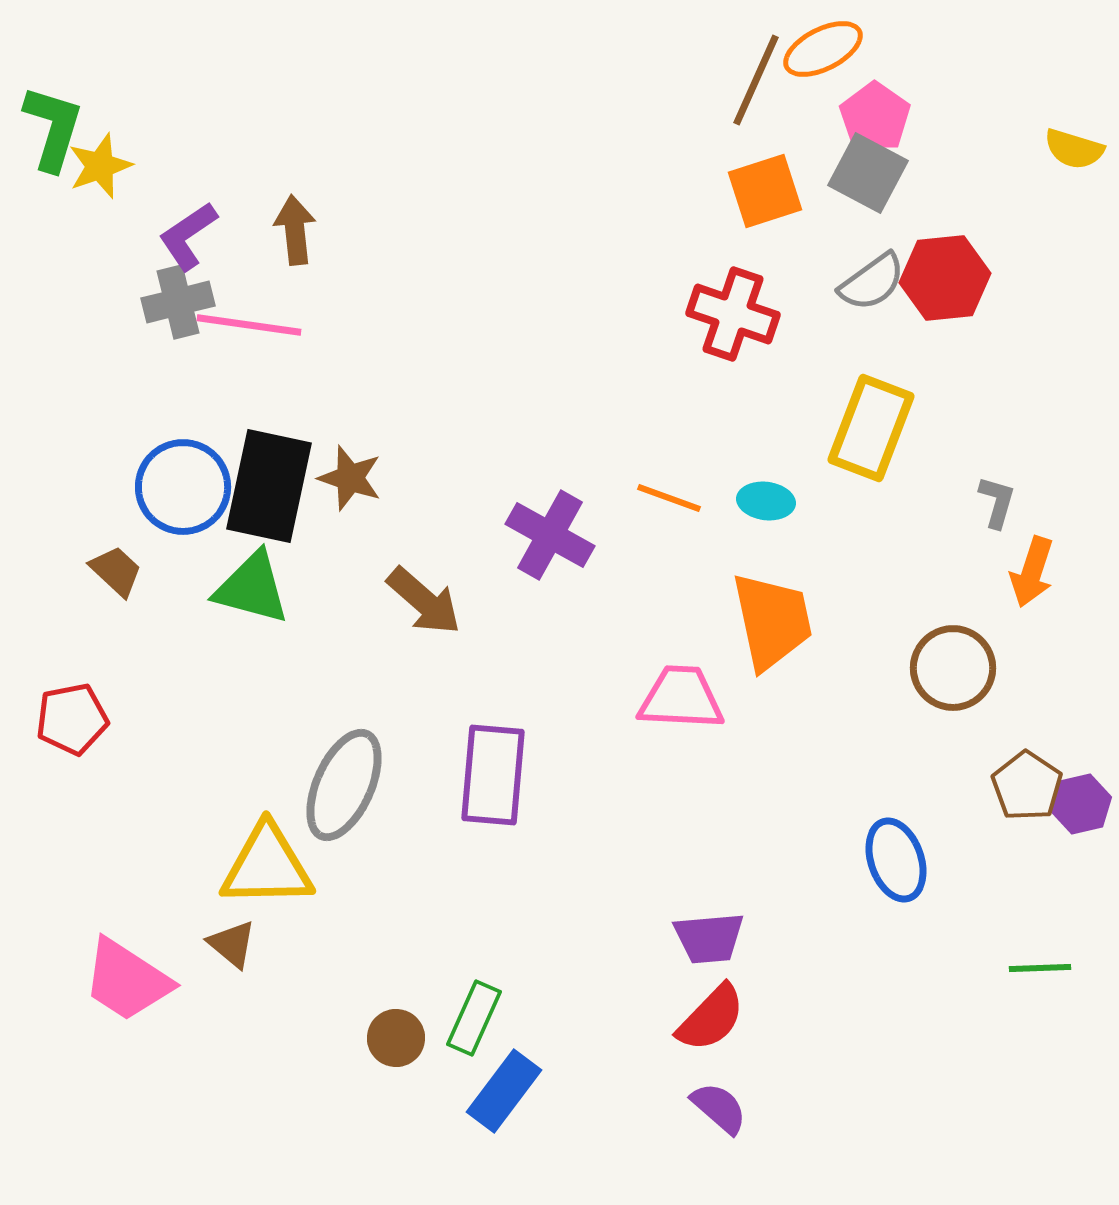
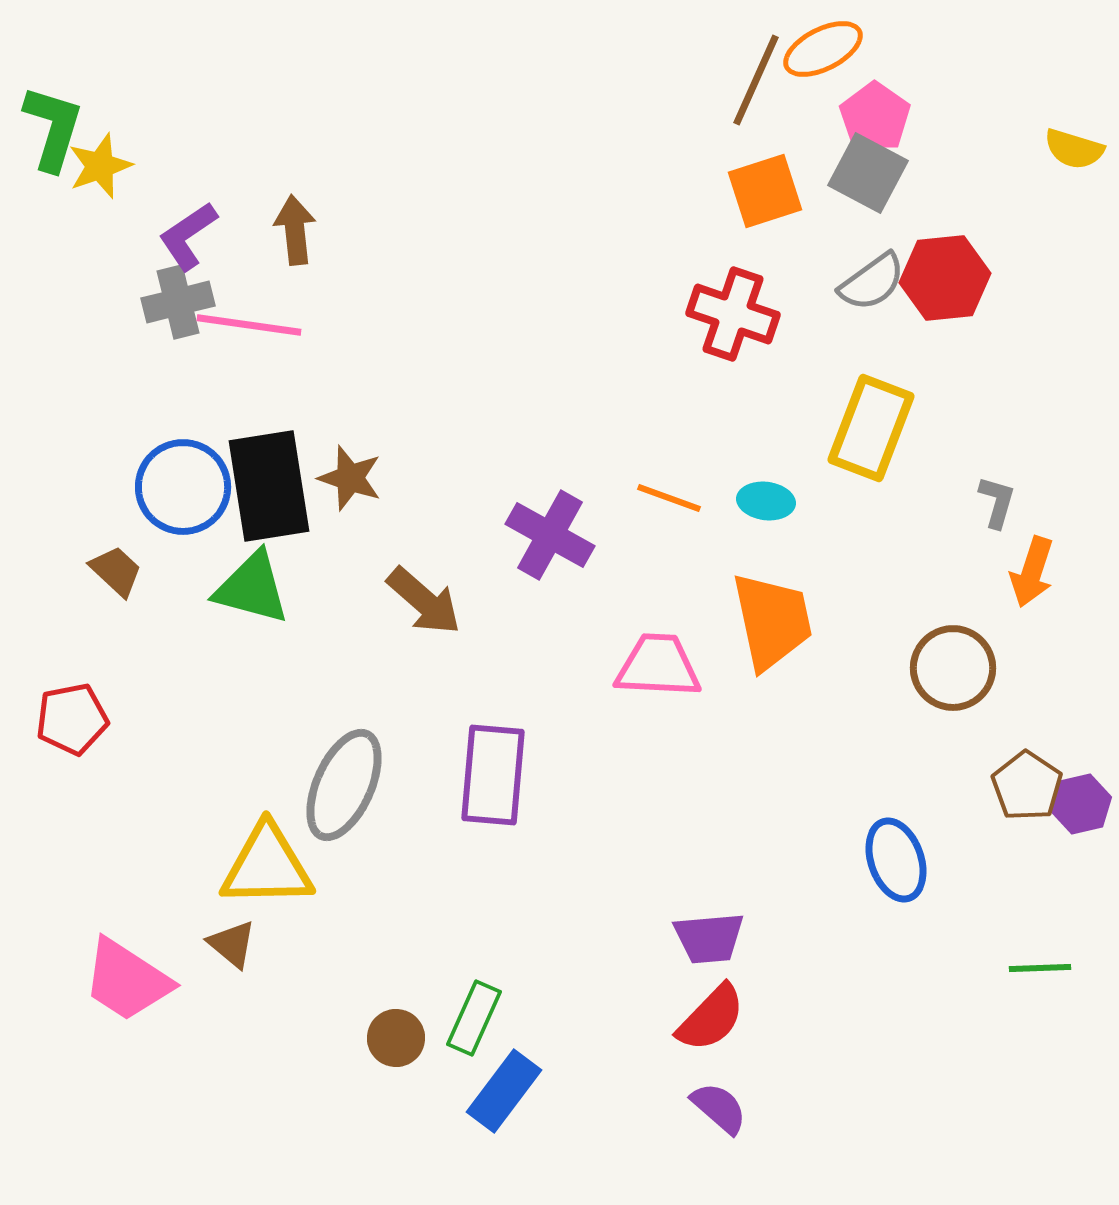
black rectangle at (269, 486): rotated 21 degrees counterclockwise
pink trapezoid at (681, 698): moved 23 px left, 32 px up
